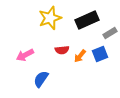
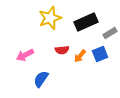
black rectangle: moved 1 px left, 2 px down
